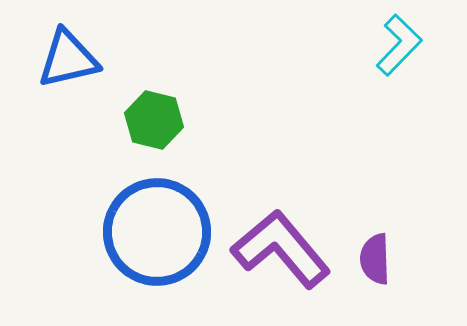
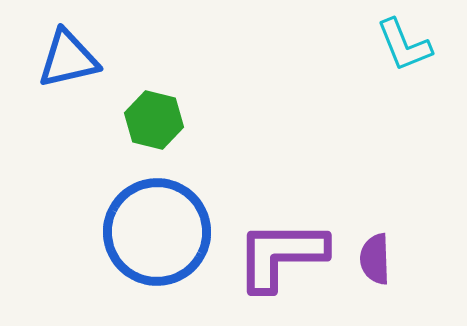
cyan L-shape: moved 5 px right; rotated 114 degrees clockwise
purple L-shape: moved 6 px down; rotated 50 degrees counterclockwise
